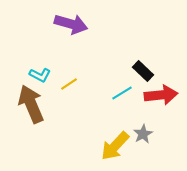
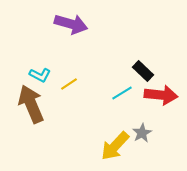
red arrow: rotated 12 degrees clockwise
gray star: moved 1 px left, 1 px up
